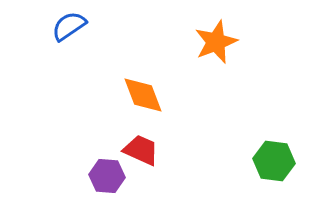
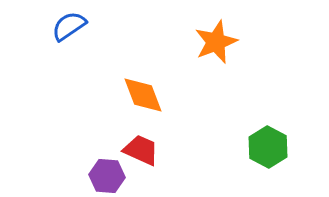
green hexagon: moved 6 px left, 14 px up; rotated 21 degrees clockwise
